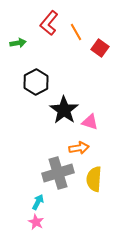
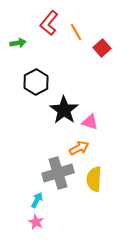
red square: moved 2 px right; rotated 12 degrees clockwise
orange arrow: rotated 18 degrees counterclockwise
cyan arrow: moved 1 px left, 2 px up
